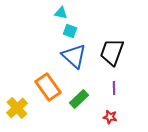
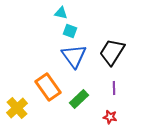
black trapezoid: rotated 12 degrees clockwise
blue triangle: rotated 12 degrees clockwise
